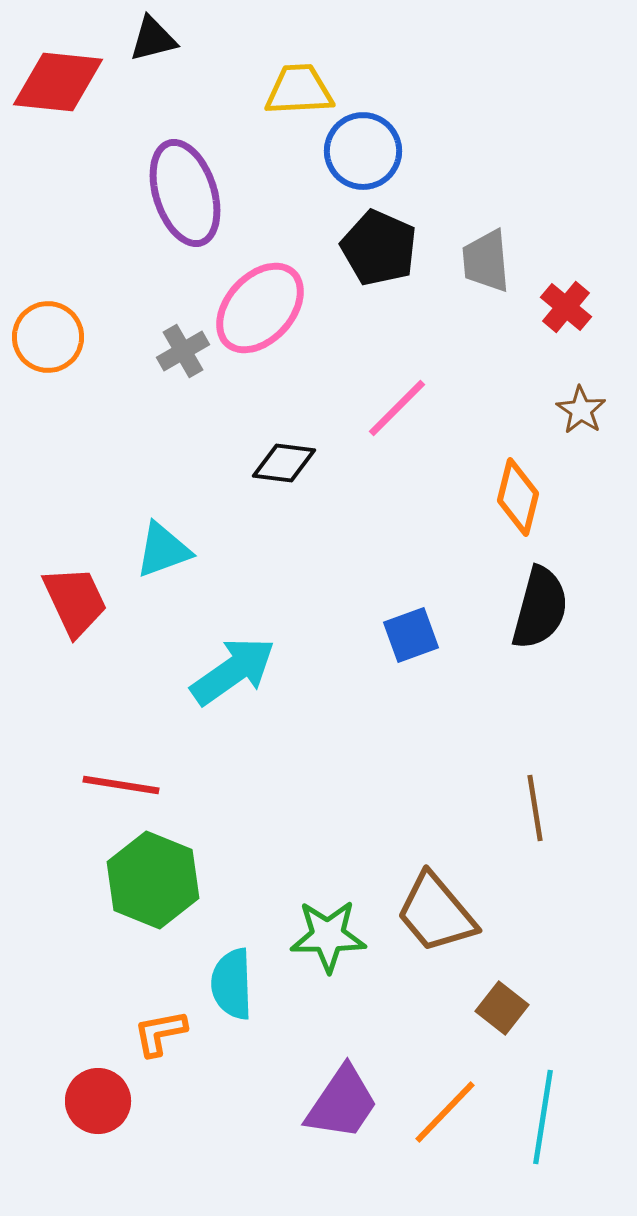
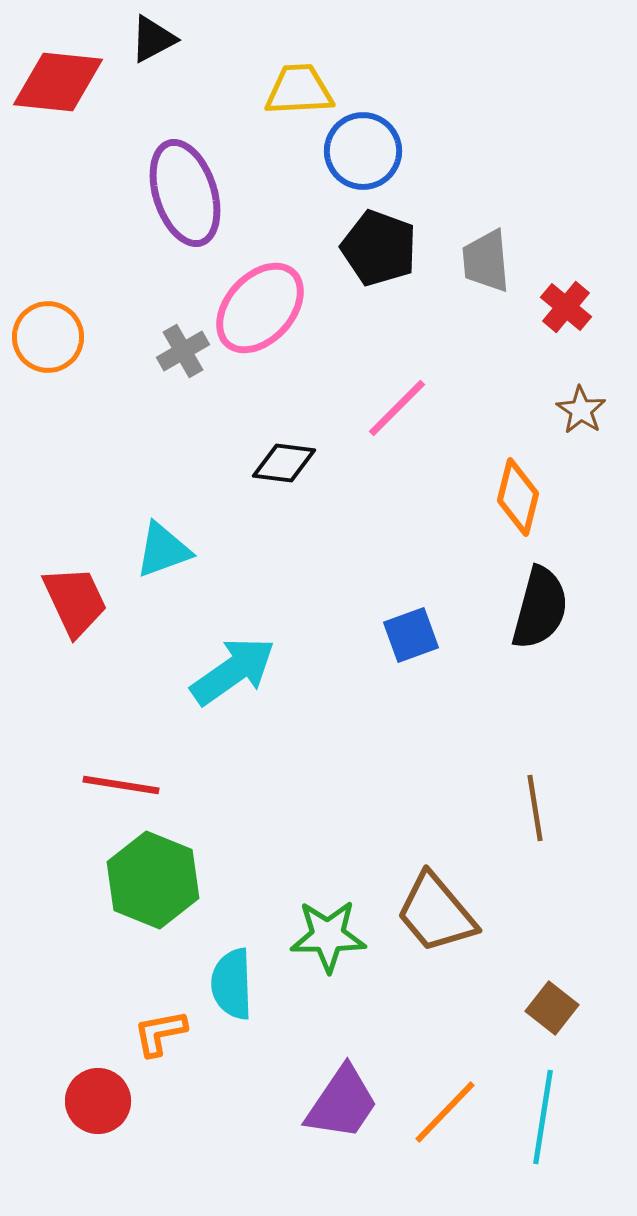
black triangle: rotated 14 degrees counterclockwise
black pentagon: rotated 4 degrees counterclockwise
brown square: moved 50 px right
